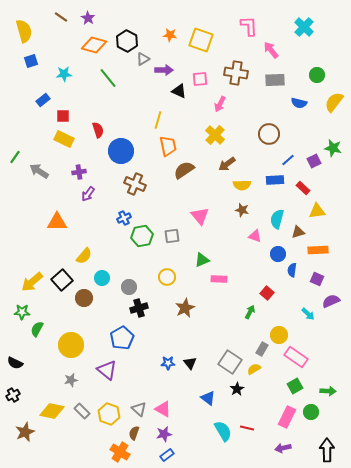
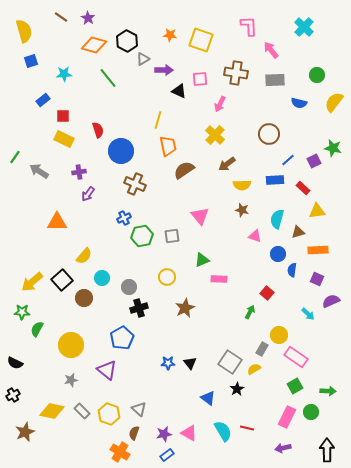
pink triangle at (163, 409): moved 26 px right, 24 px down
